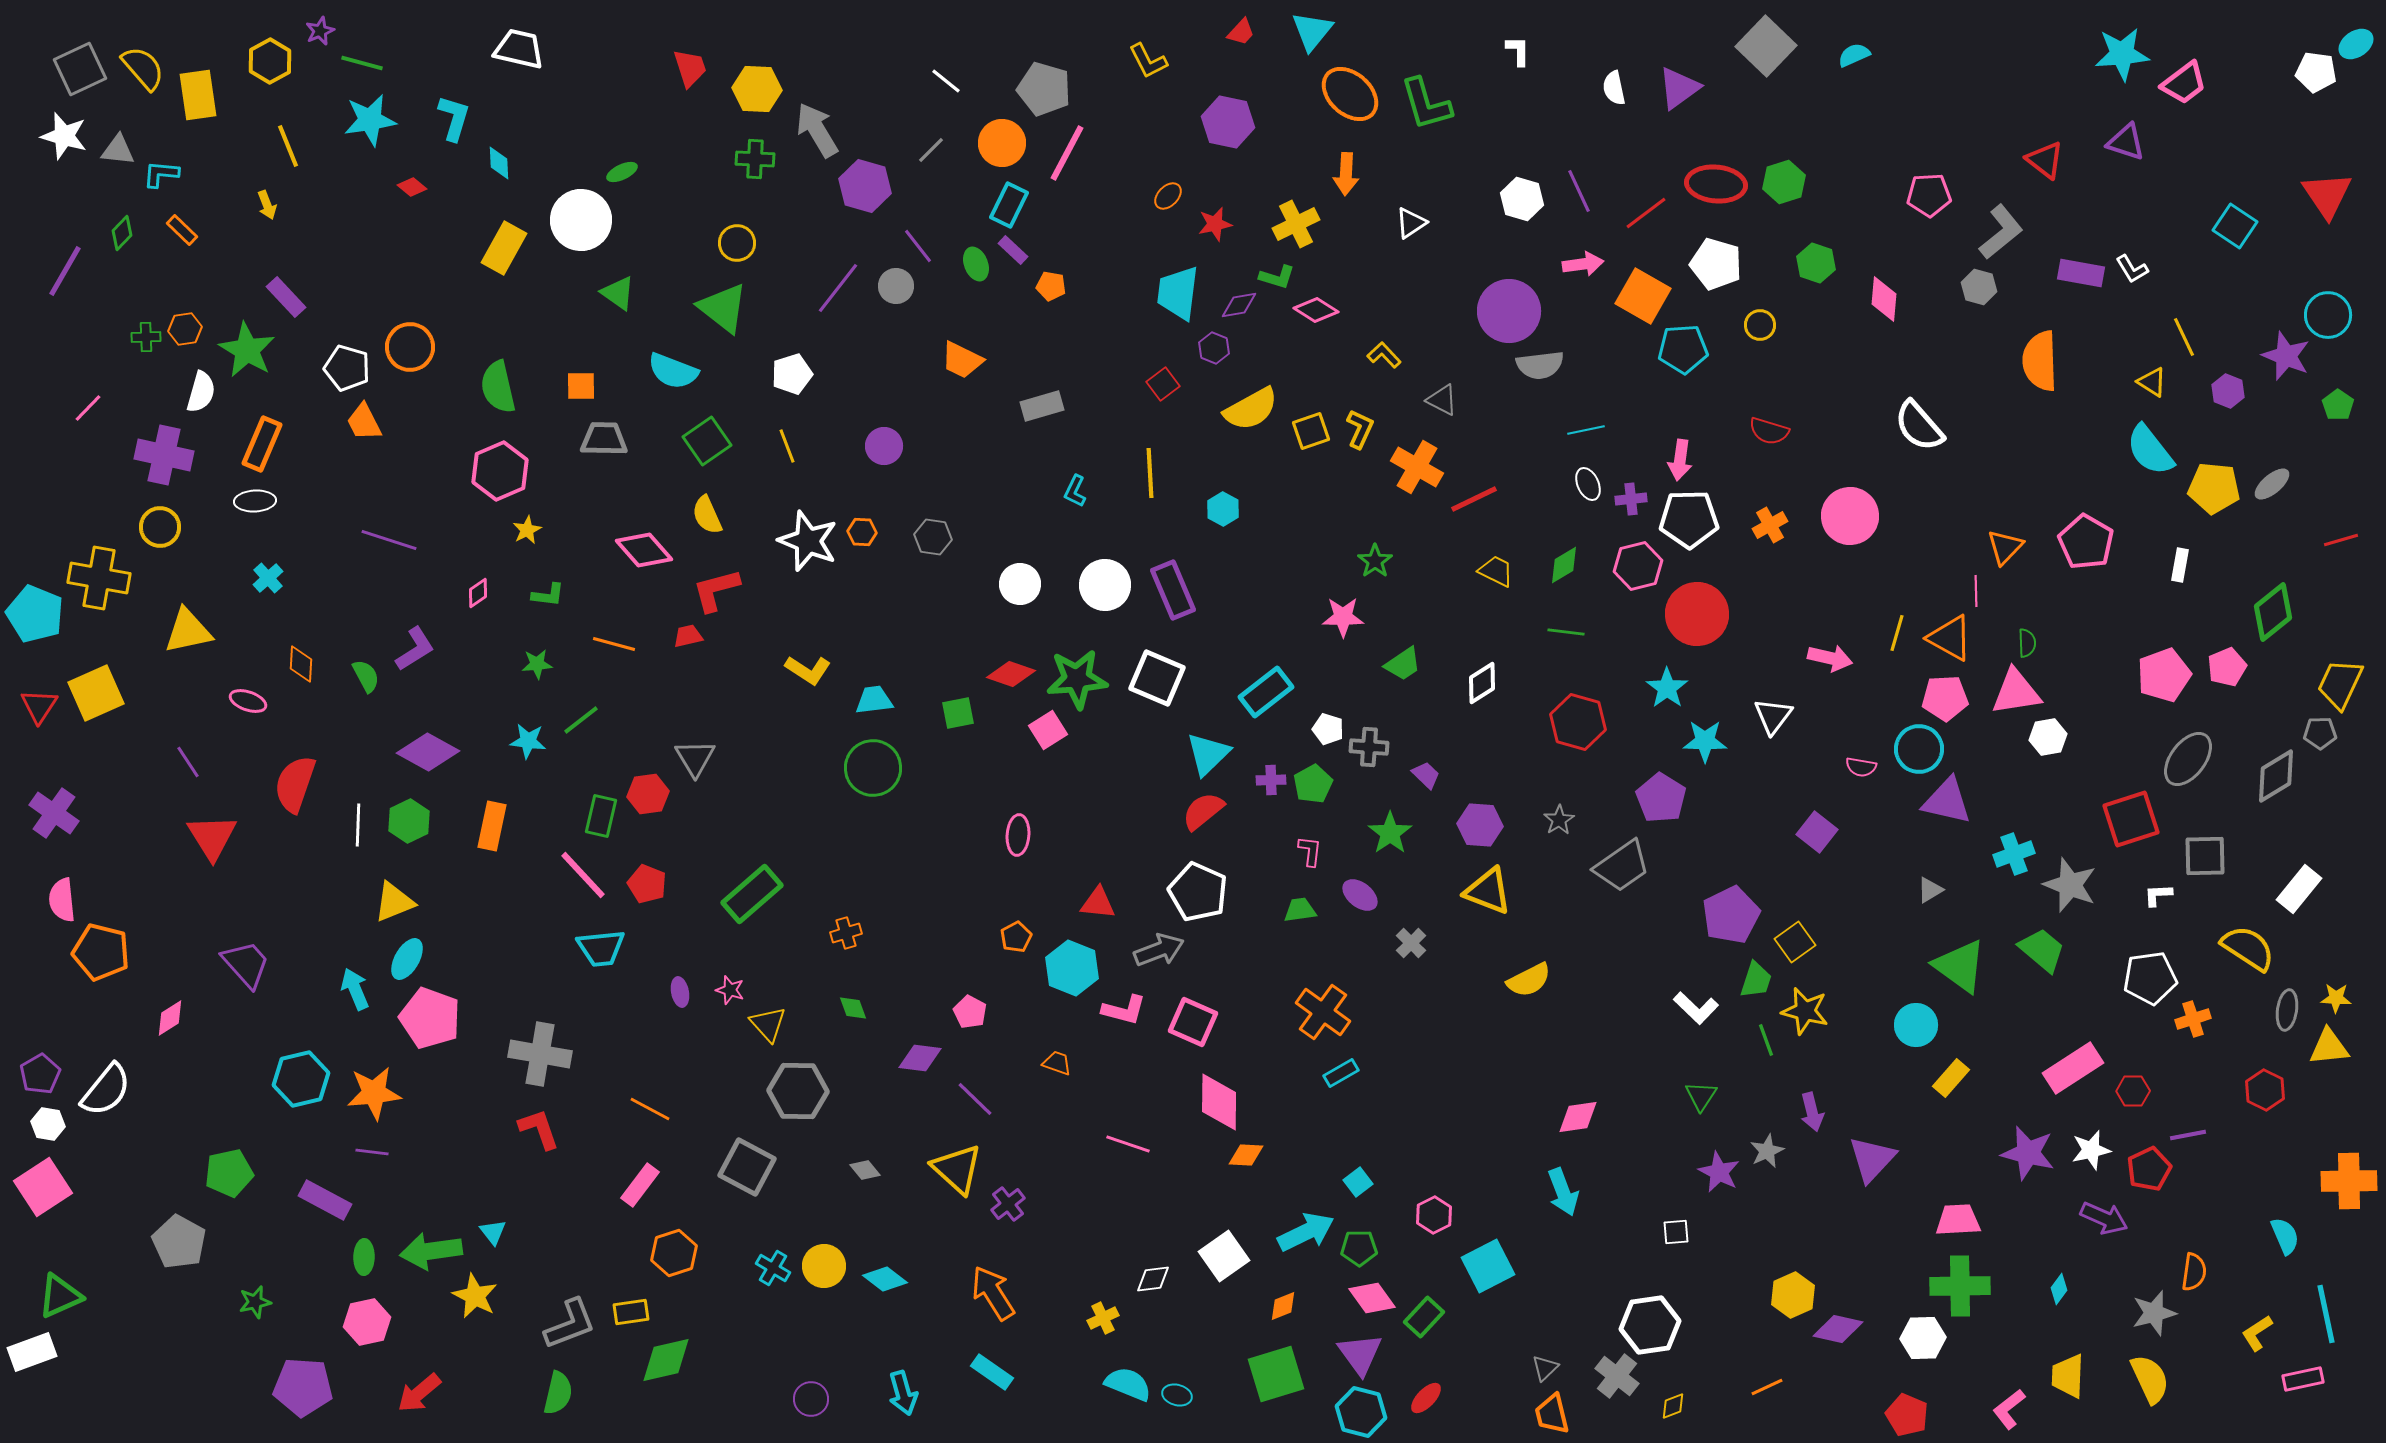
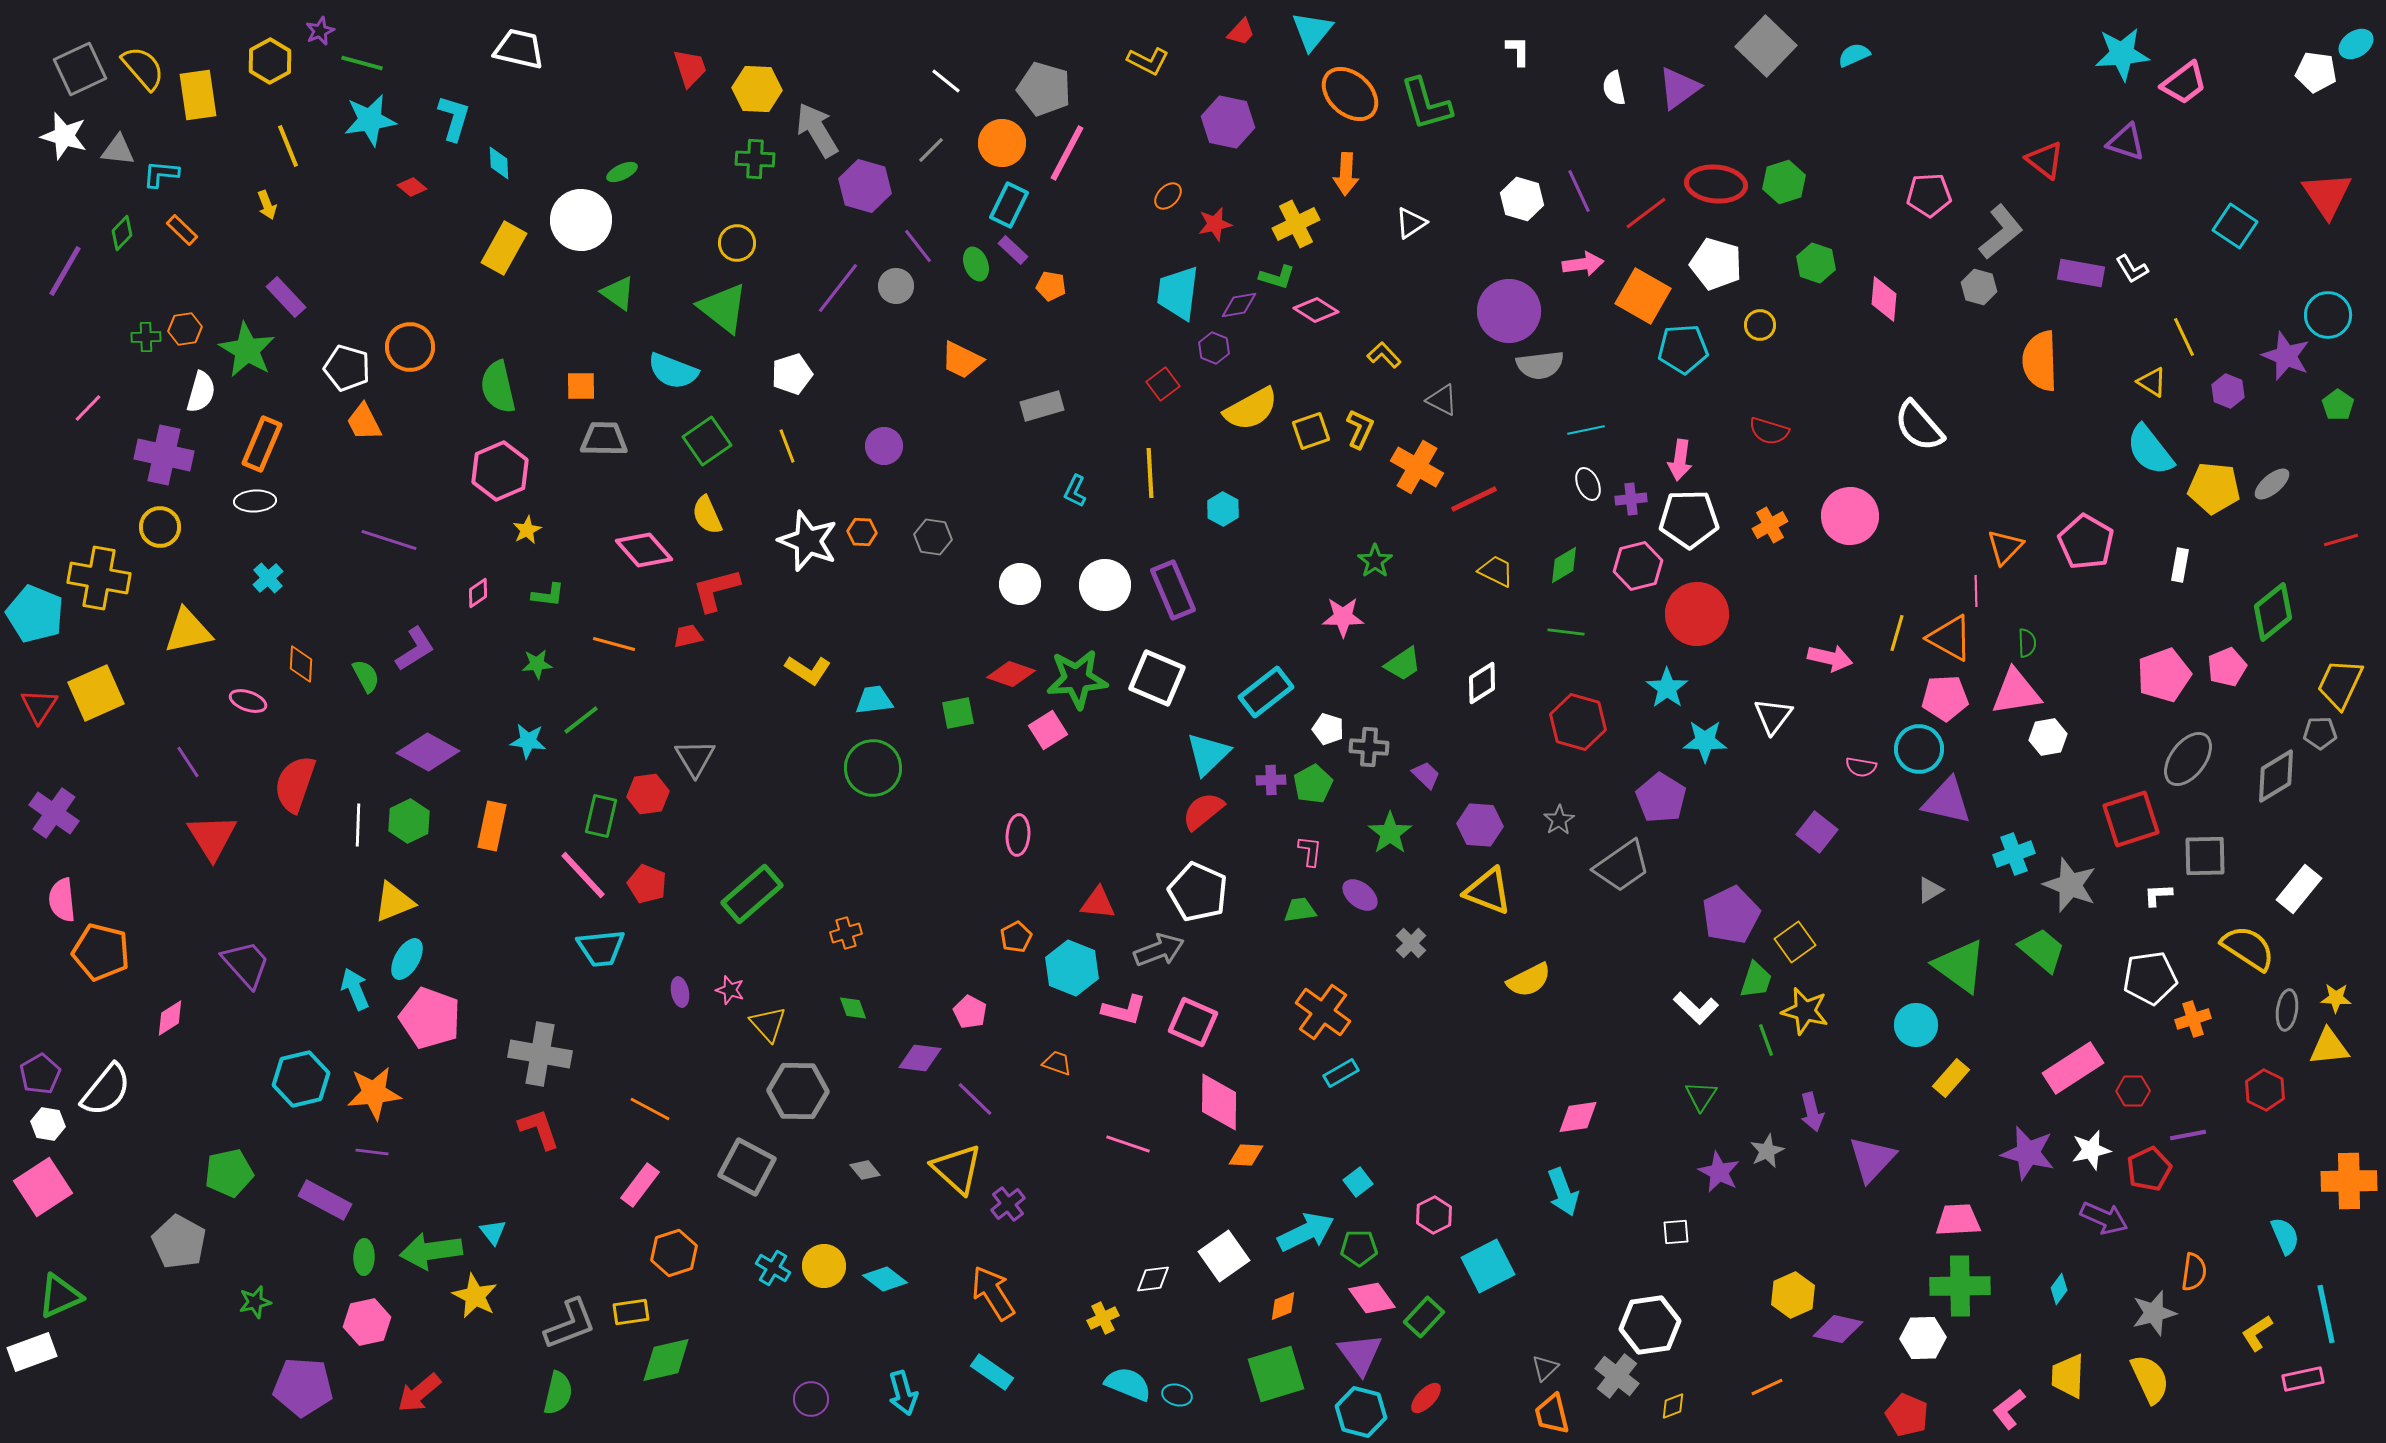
yellow L-shape at (1148, 61): rotated 36 degrees counterclockwise
